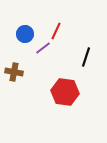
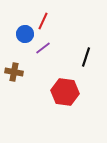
red line: moved 13 px left, 10 px up
